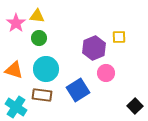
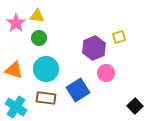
yellow square: rotated 16 degrees counterclockwise
brown rectangle: moved 4 px right, 3 px down
